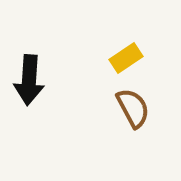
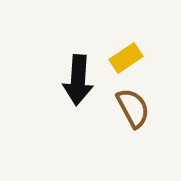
black arrow: moved 49 px right
